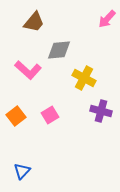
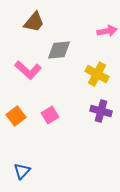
pink arrow: moved 12 px down; rotated 144 degrees counterclockwise
yellow cross: moved 13 px right, 4 px up
